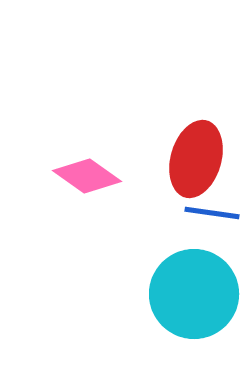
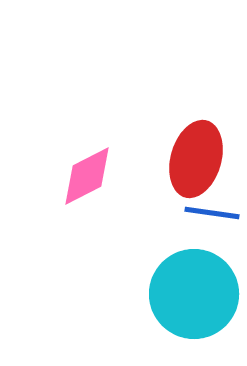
pink diamond: rotated 62 degrees counterclockwise
